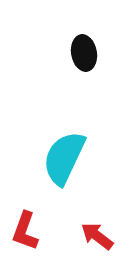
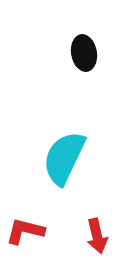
red L-shape: rotated 84 degrees clockwise
red arrow: rotated 140 degrees counterclockwise
